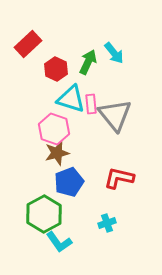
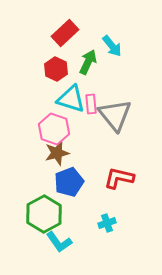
red rectangle: moved 37 px right, 11 px up
cyan arrow: moved 2 px left, 7 px up
